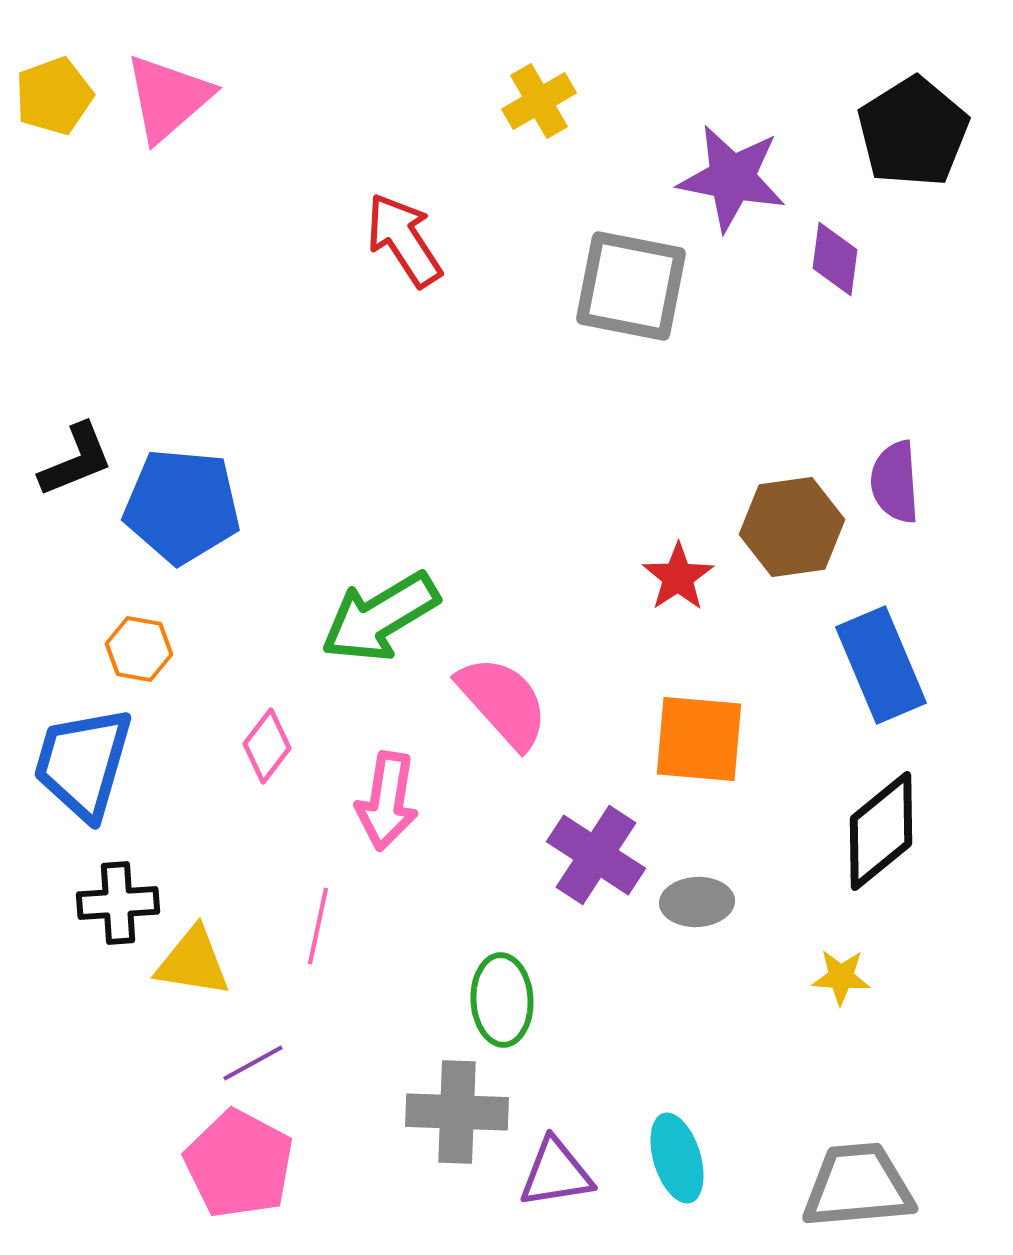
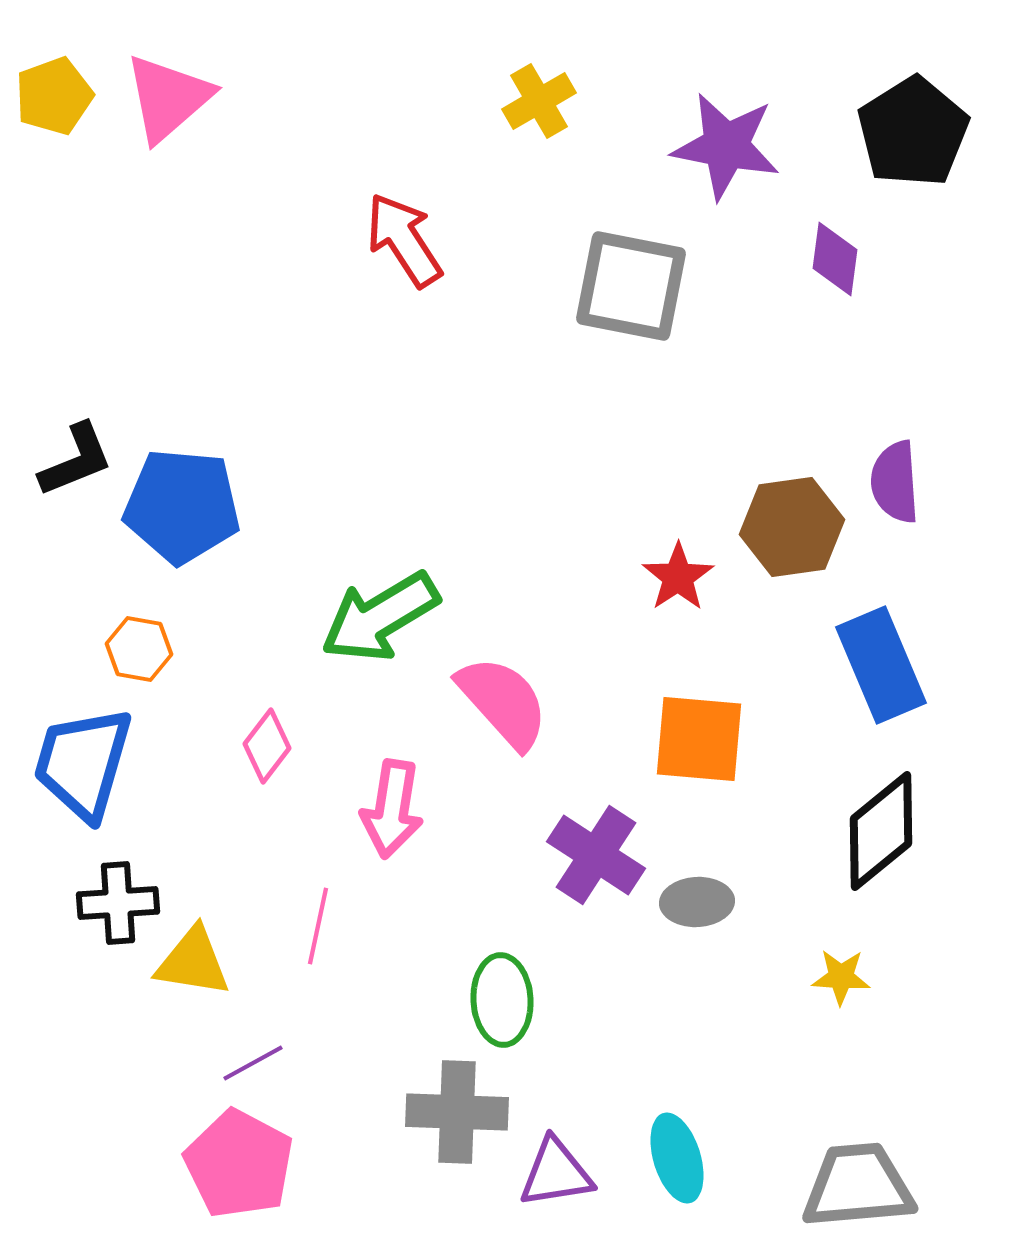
purple star: moved 6 px left, 32 px up
pink arrow: moved 5 px right, 8 px down
